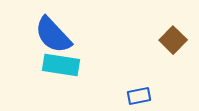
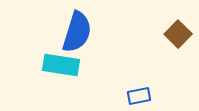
blue semicircle: moved 24 px right, 3 px up; rotated 120 degrees counterclockwise
brown square: moved 5 px right, 6 px up
